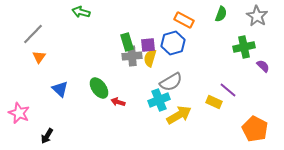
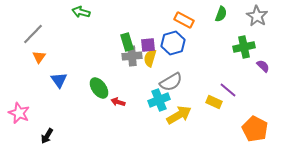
blue triangle: moved 1 px left, 9 px up; rotated 12 degrees clockwise
